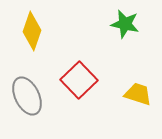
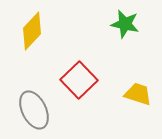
yellow diamond: rotated 24 degrees clockwise
gray ellipse: moved 7 px right, 14 px down
